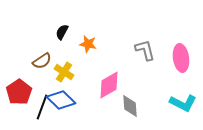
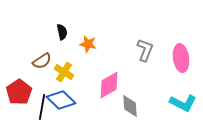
black semicircle: rotated 140 degrees clockwise
gray L-shape: rotated 35 degrees clockwise
black line: rotated 10 degrees counterclockwise
